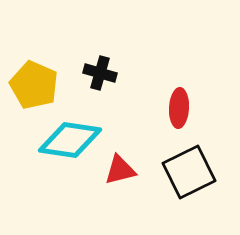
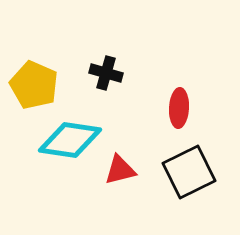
black cross: moved 6 px right
